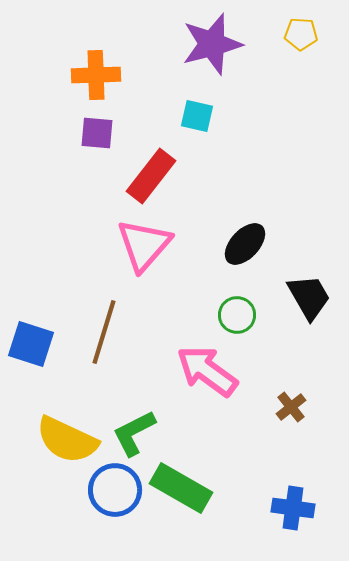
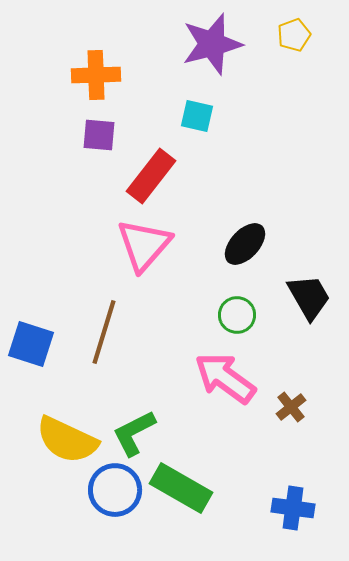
yellow pentagon: moved 7 px left, 1 px down; rotated 24 degrees counterclockwise
purple square: moved 2 px right, 2 px down
pink arrow: moved 18 px right, 7 px down
